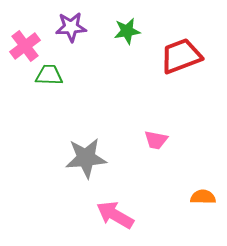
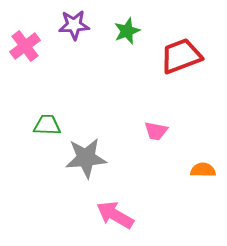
purple star: moved 3 px right, 2 px up
green star: rotated 12 degrees counterclockwise
green trapezoid: moved 2 px left, 50 px down
pink trapezoid: moved 9 px up
orange semicircle: moved 27 px up
